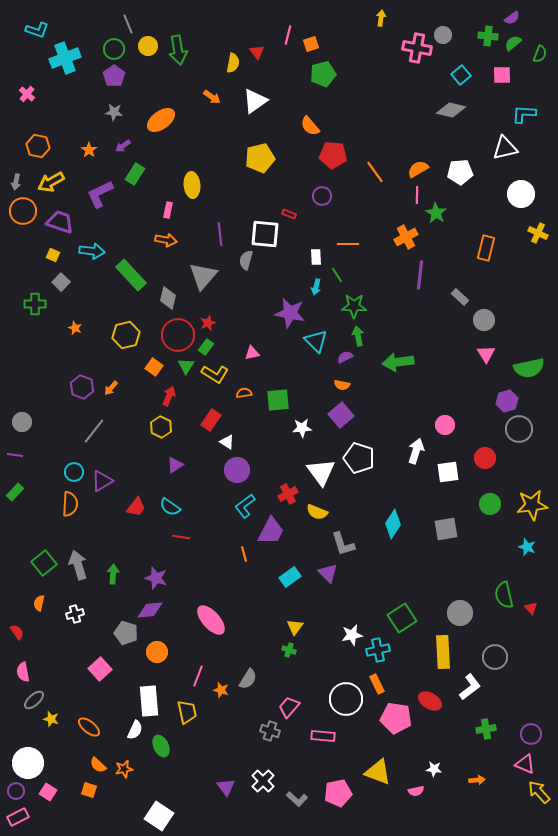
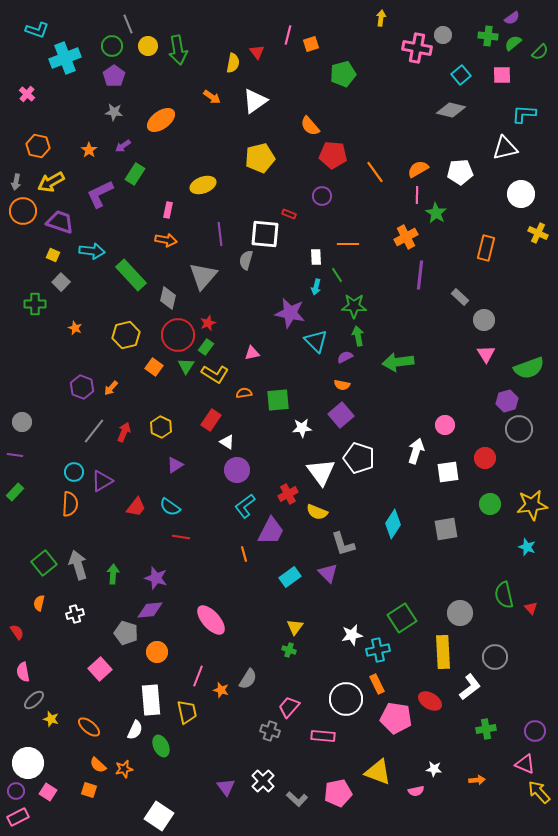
green circle at (114, 49): moved 2 px left, 3 px up
green semicircle at (540, 54): moved 2 px up; rotated 24 degrees clockwise
green pentagon at (323, 74): moved 20 px right
yellow ellipse at (192, 185): moved 11 px right; rotated 75 degrees clockwise
green semicircle at (529, 368): rotated 8 degrees counterclockwise
red arrow at (169, 396): moved 45 px left, 36 px down
white rectangle at (149, 701): moved 2 px right, 1 px up
purple circle at (531, 734): moved 4 px right, 3 px up
